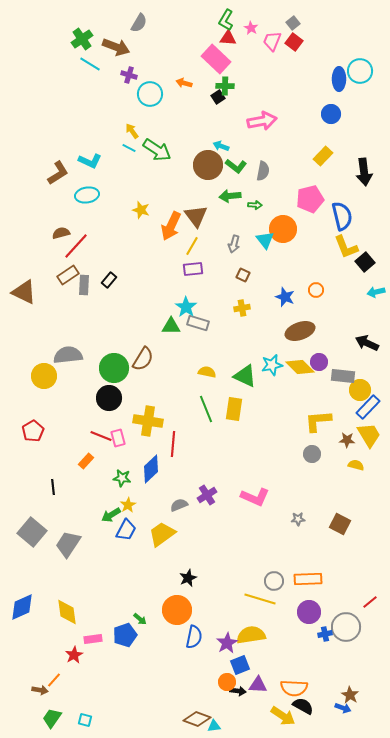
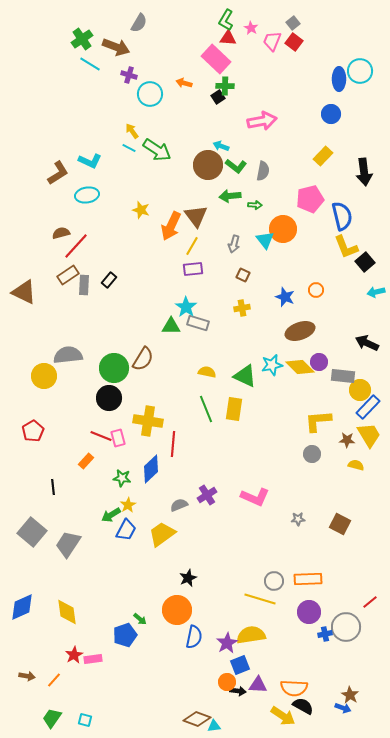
pink rectangle at (93, 639): moved 20 px down
brown arrow at (40, 690): moved 13 px left, 14 px up
